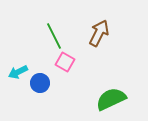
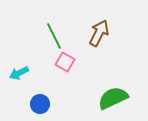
cyan arrow: moved 1 px right, 1 px down
blue circle: moved 21 px down
green semicircle: moved 2 px right, 1 px up
